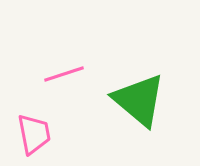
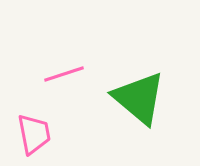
green triangle: moved 2 px up
